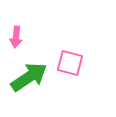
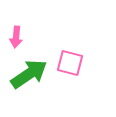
green arrow: moved 3 px up
